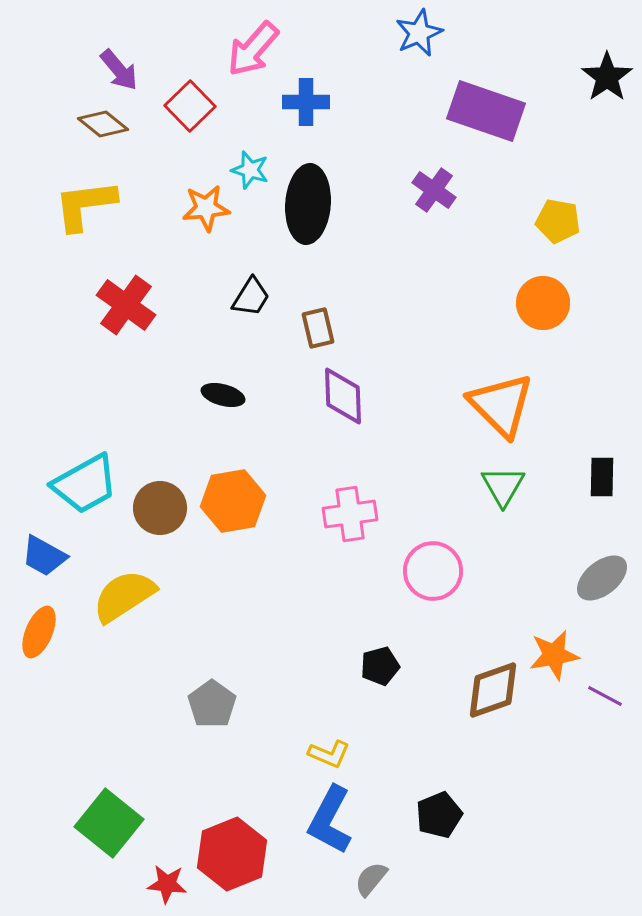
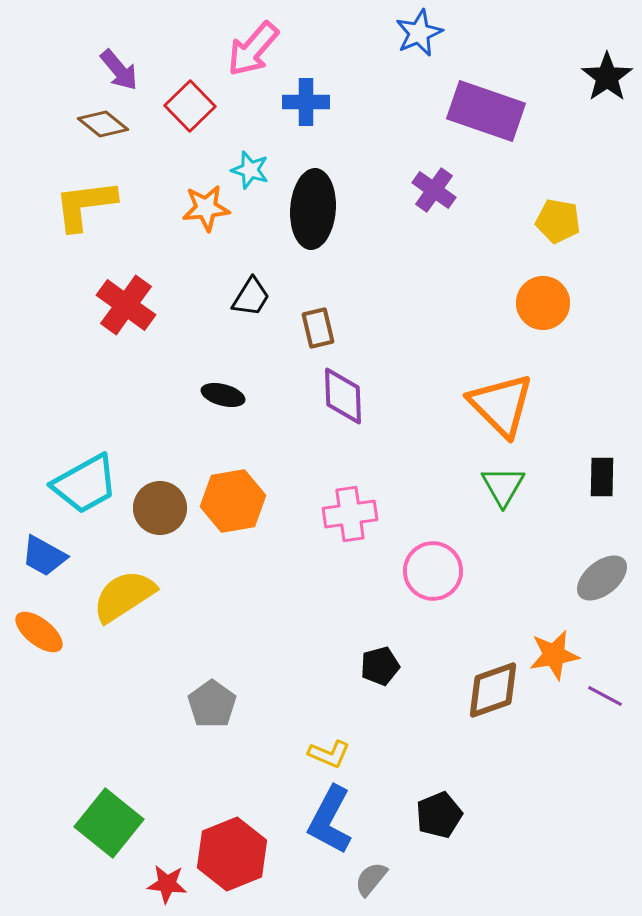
black ellipse at (308, 204): moved 5 px right, 5 px down
orange ellipse at (39, 632): rotated 75 degrees counterclockwise
